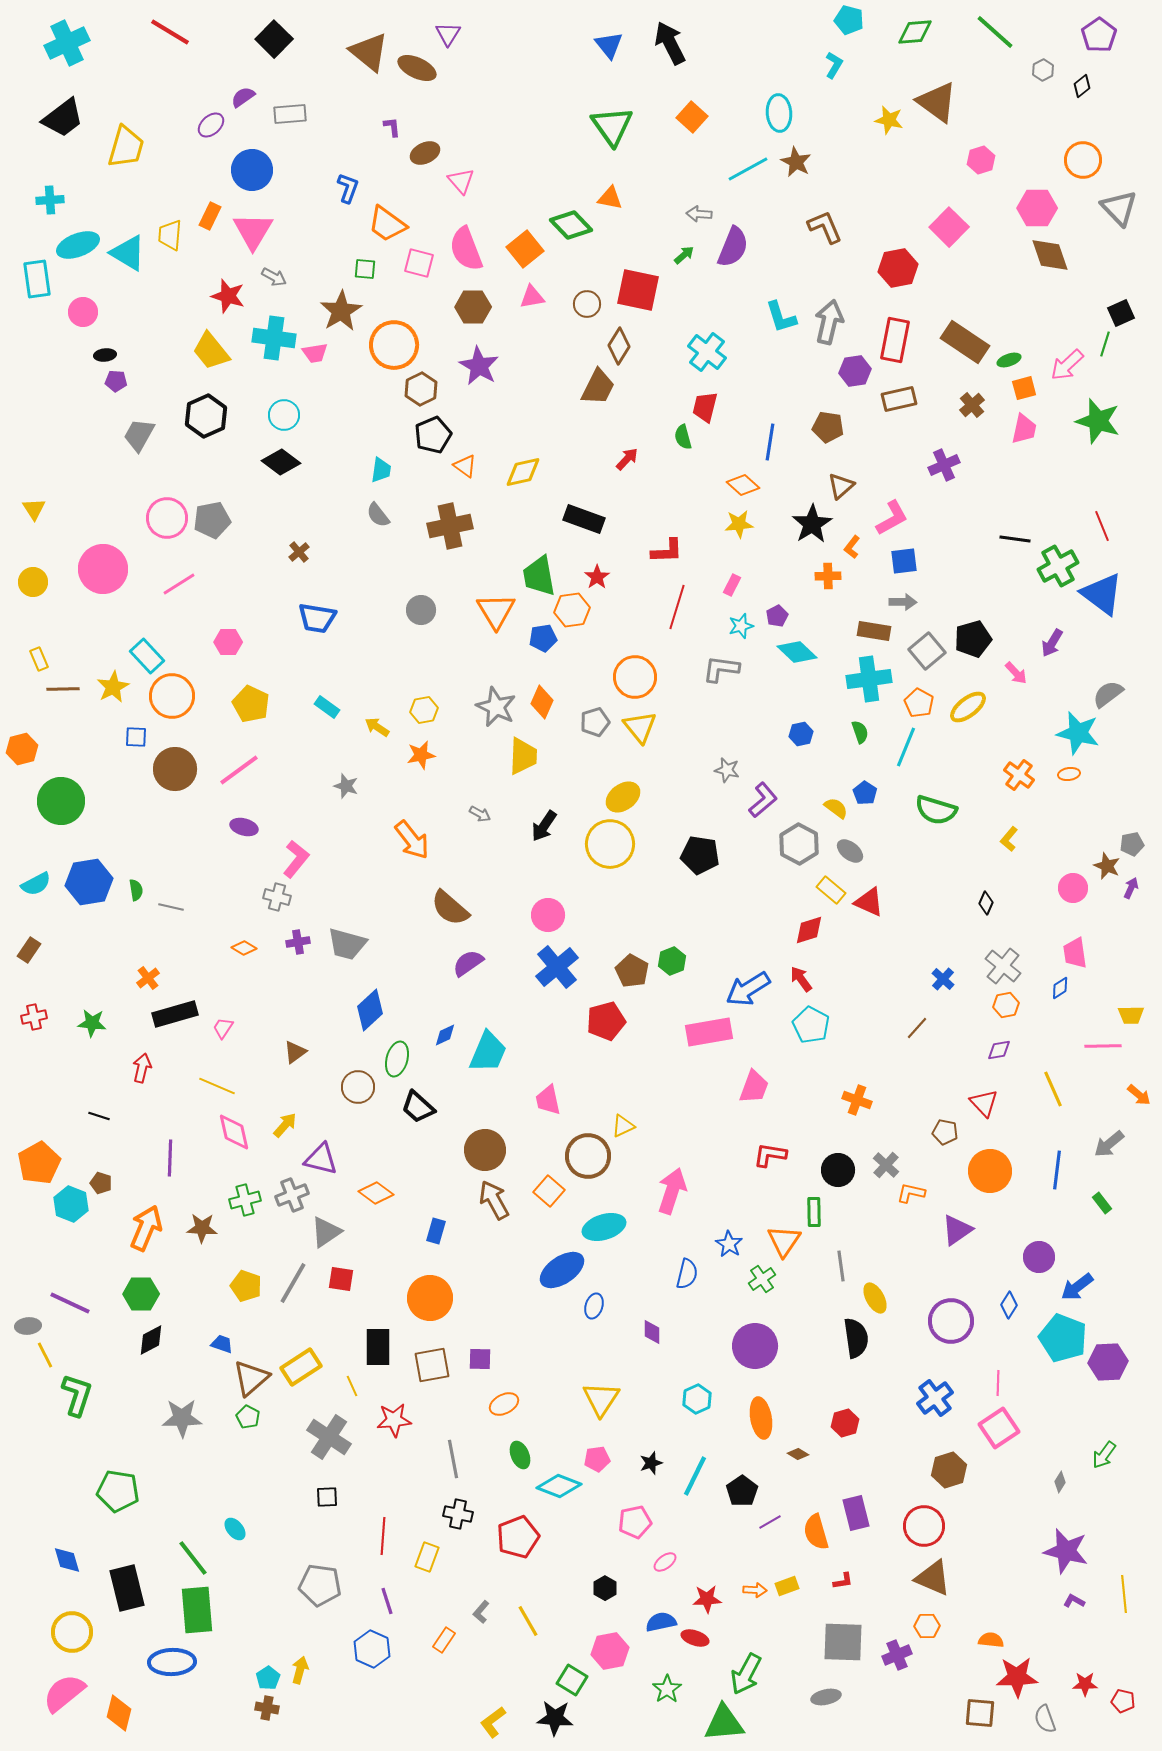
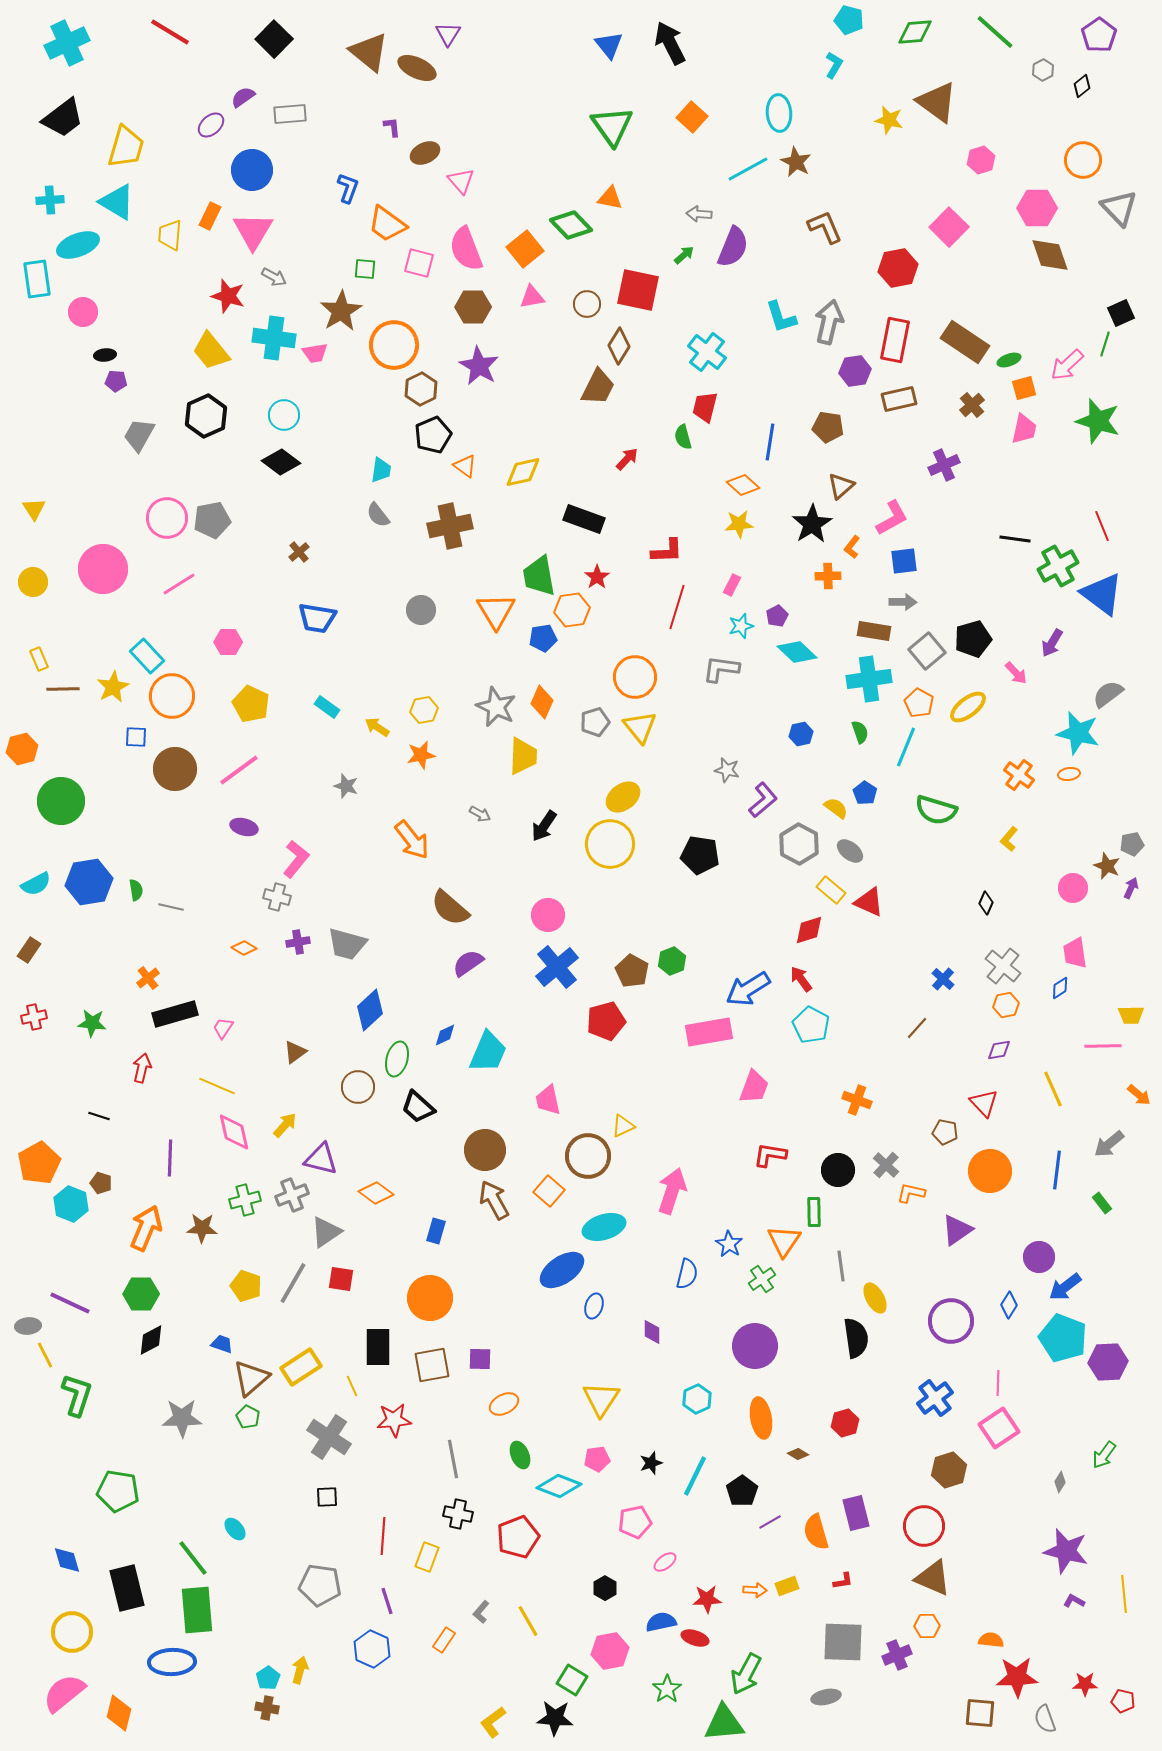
cyan triangle at (128, 253): moved 11 px left, 51 px up
blue arrow at (1077, 1287): moved 12 px left
